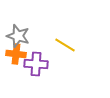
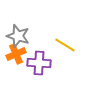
orange cross: rotated 30 degrees counterclockwise
purple cross: moved 3 px right, 1 px up
